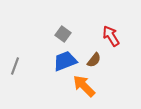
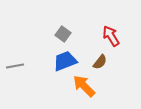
brown semicircle: moved 6 px right, 2 px down
gray line: rotated 60 degrees clockwise
